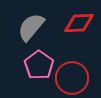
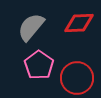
red circle: moved 5 px right
